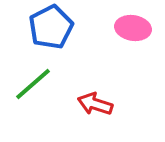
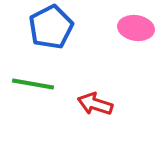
pink ellipse: moved 3 px right
green line: rotated 51 degrees clockwise
